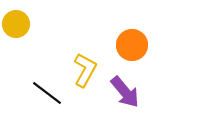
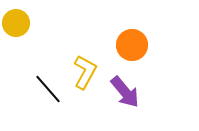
yellow circle: moved 1 px up
yellow L-shape: moved 2 px down
black line: moved 1 px right, 4 px up; rotated 12 degrees clockwise
